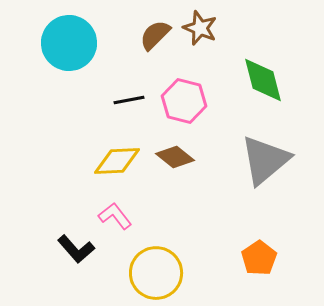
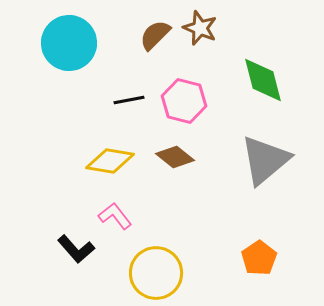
yellow diamond: moved 7 px left; rotated 12 degrees clockwise
